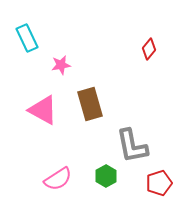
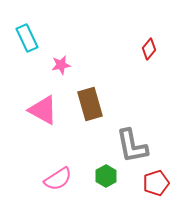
red pentagon: moved 3 px left
